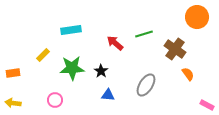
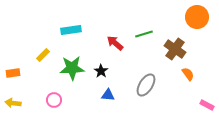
pink circle: moved 1 px left
